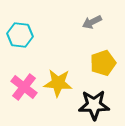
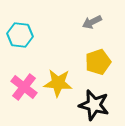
yellow pentagon: moved 5 px left, 1 px up
black star: rotated 16 degrees clockwise
